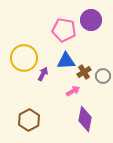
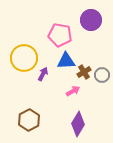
pink pentagon: moved 4 px left, 5 px down
gray circle: moved 1 px left, 1 px up
purple diamond: moved 7 px left, 5 px down; rotated 20 degrees clockwise
